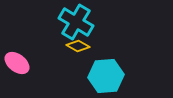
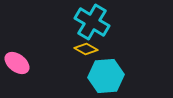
cyan cross: moved 16 px right
yellow diamond: moved 8 px right, 3 px down
